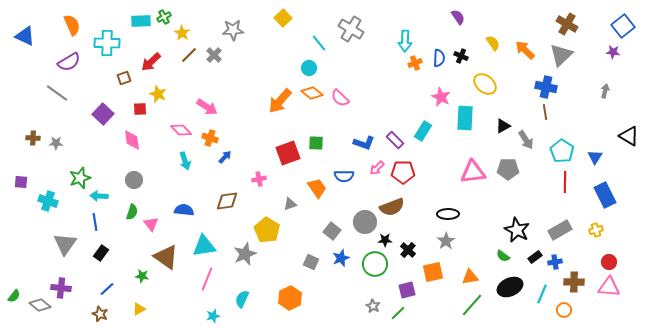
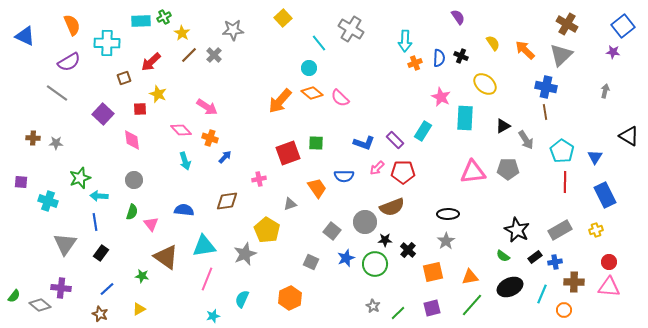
blue star at (341, 258): moved 5 px right
purple square at (407, 290): moved 25 px right, 18 px down
